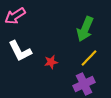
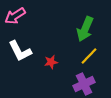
yellow line: moved 2 px up
